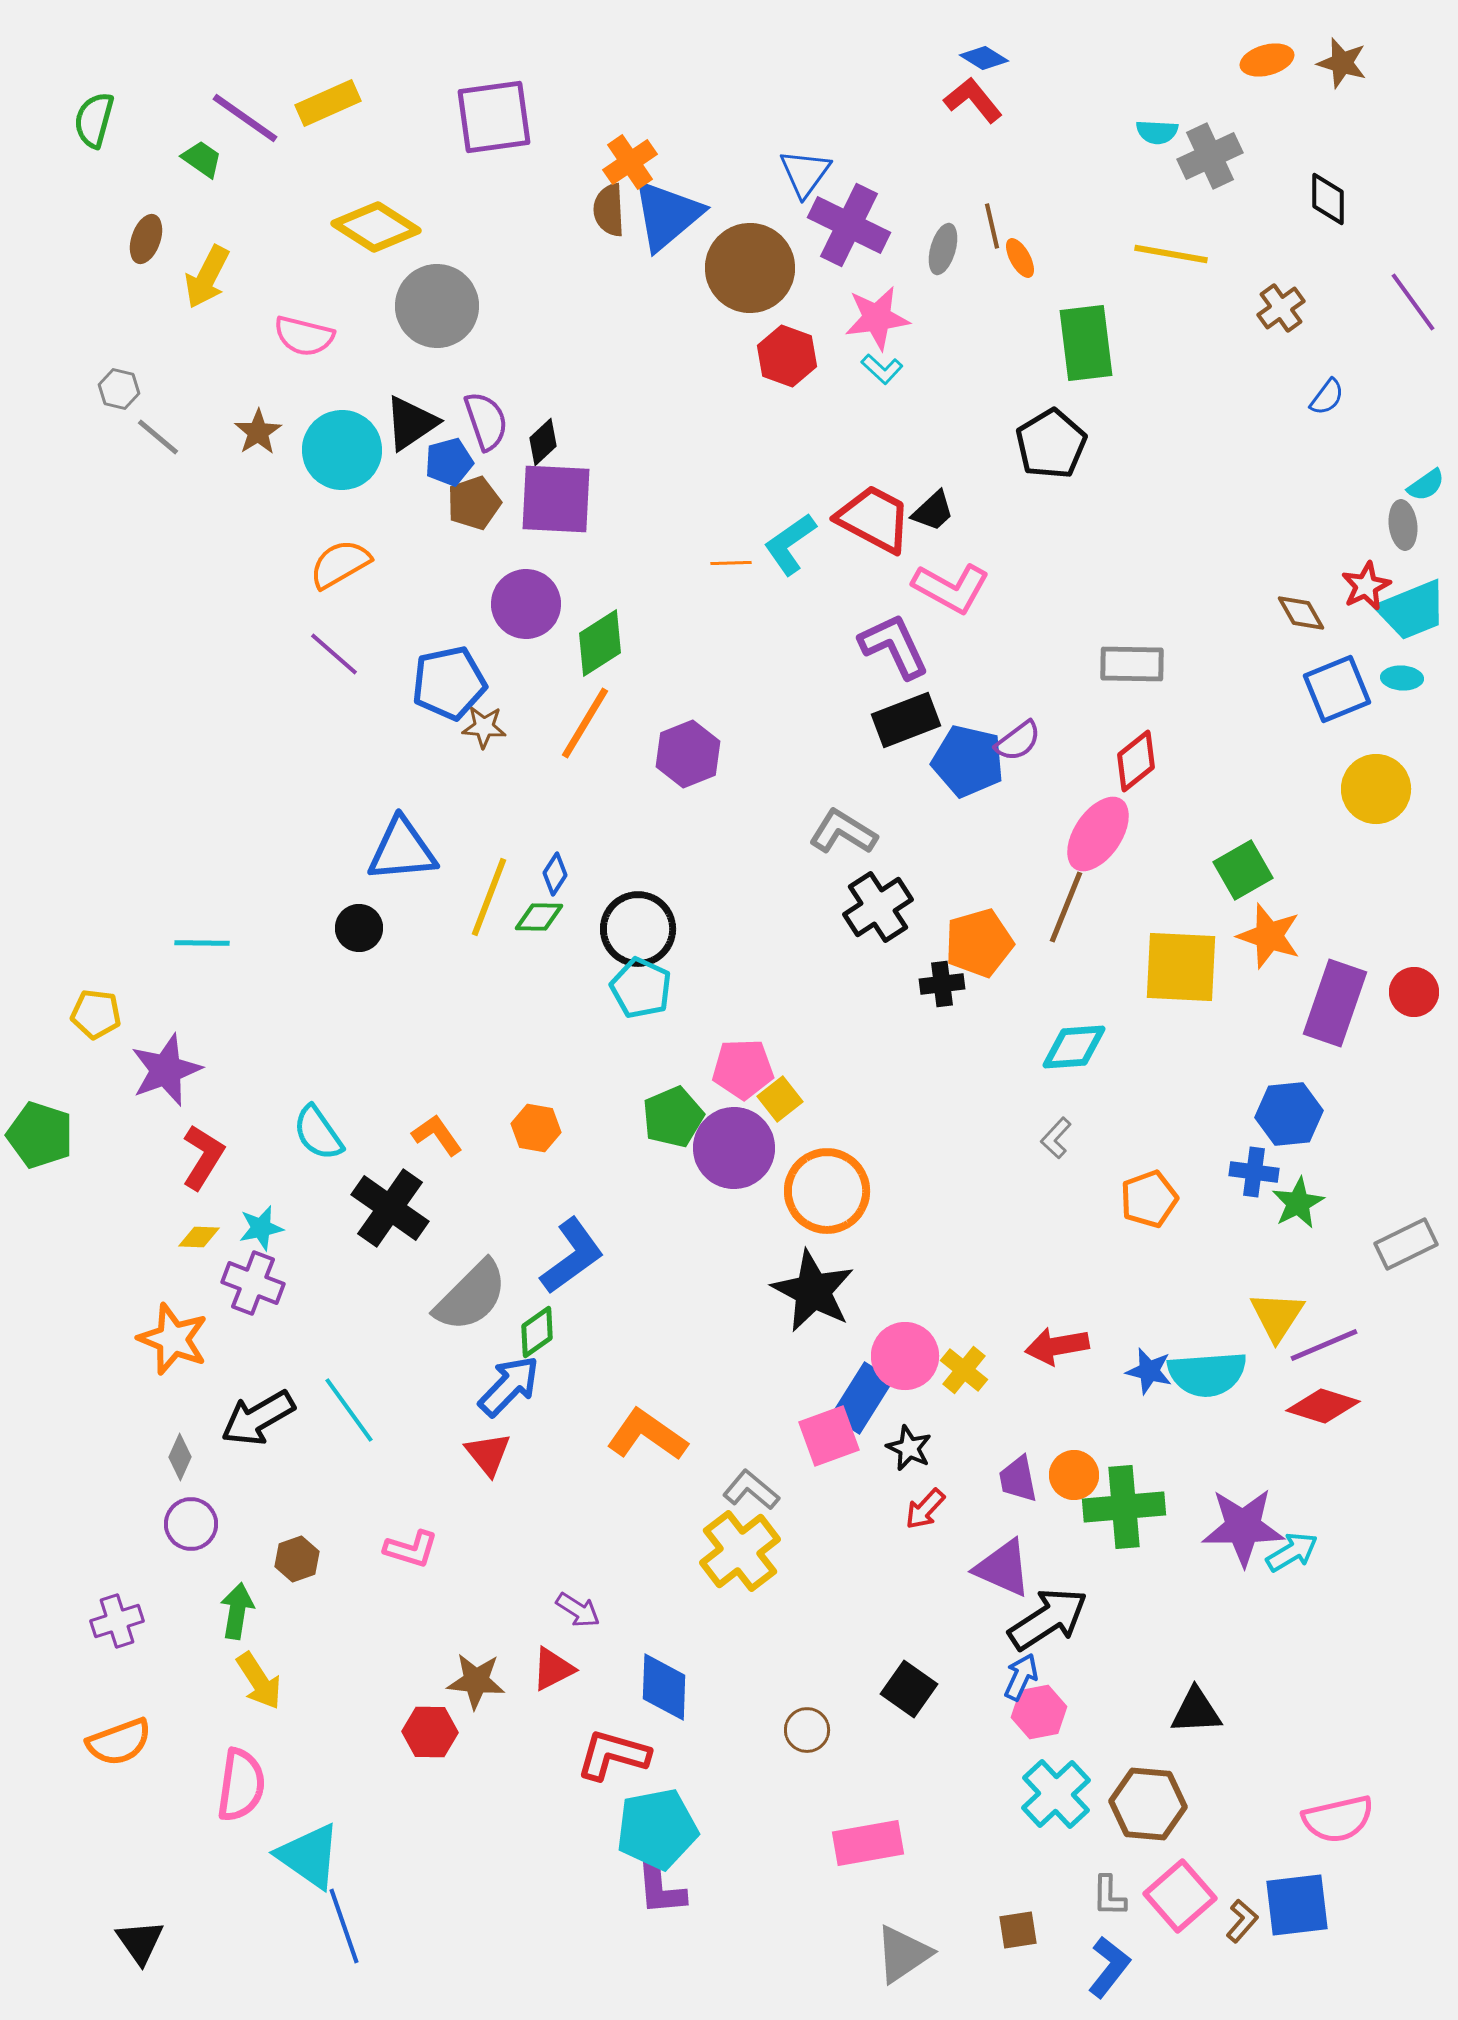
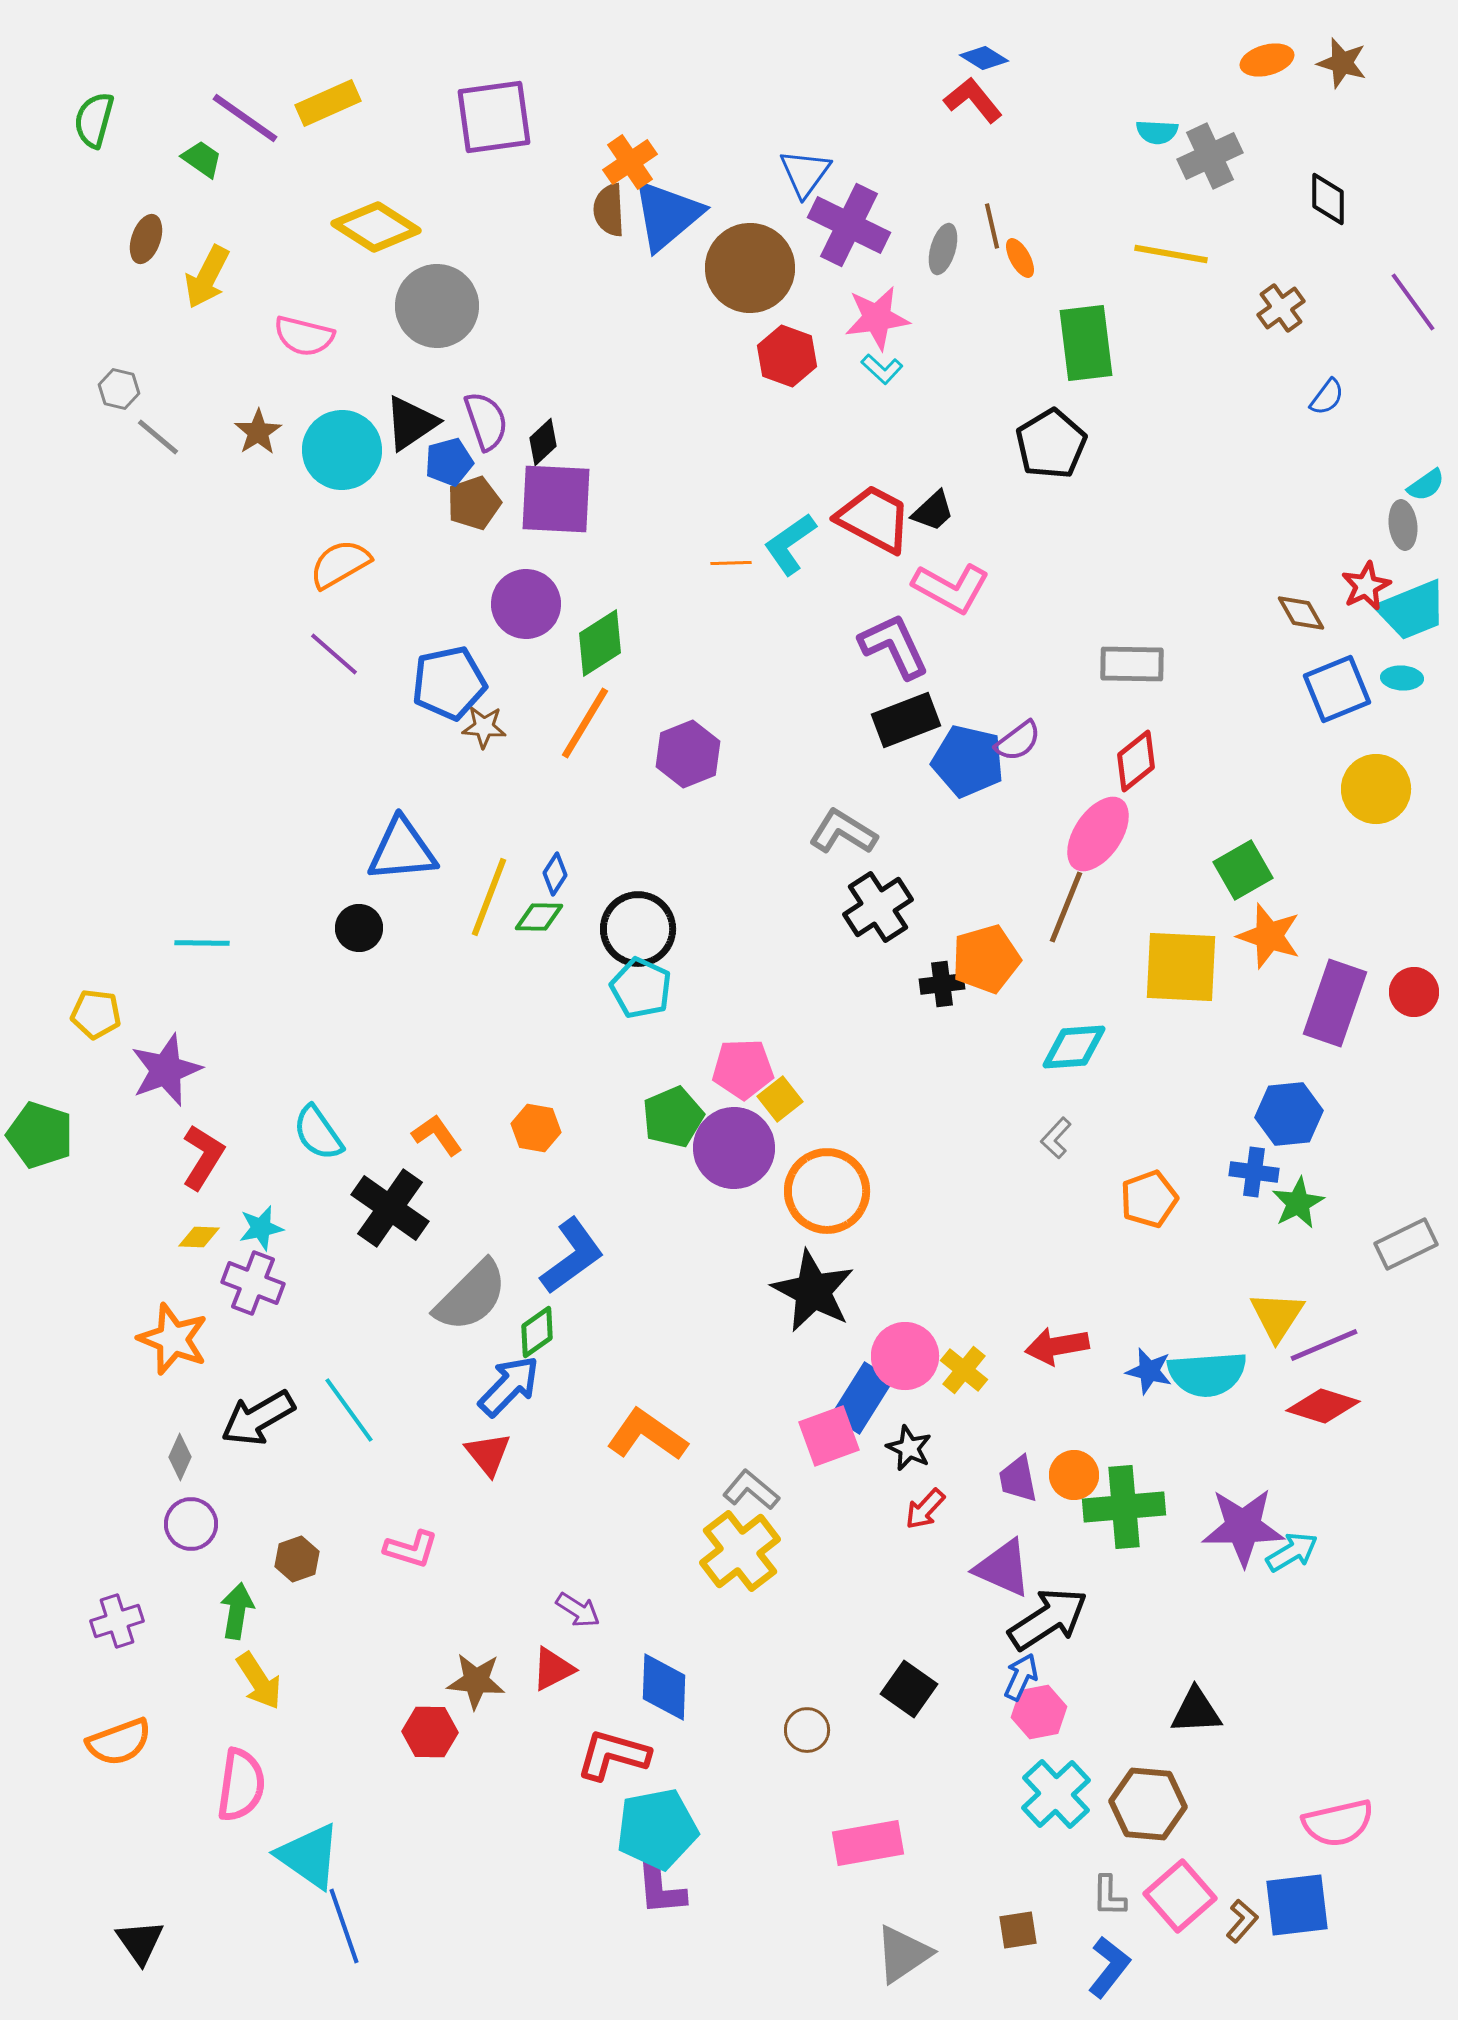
orange pentagon at (979, 943): moved 7 px right, 16 px down
pink semicircle at (1338, 1819): moved 4 px down
